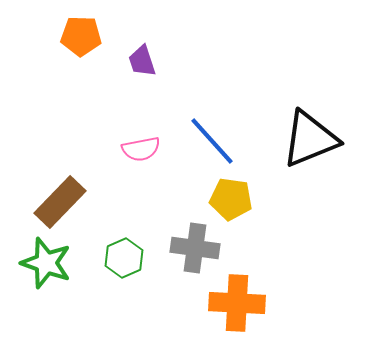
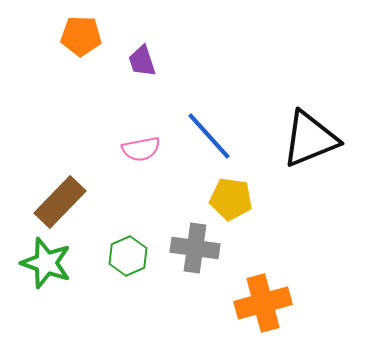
blue line: moved 3 px left, 5 px up
green hexagon: moved 4 px right, 2 px up
orange cross: moved 26 px right; rotated 18 degrees counterclockwise
